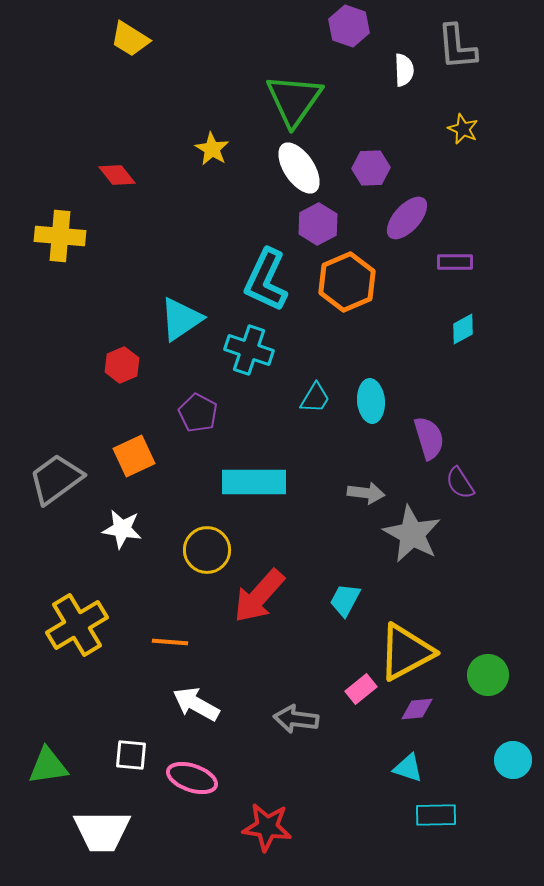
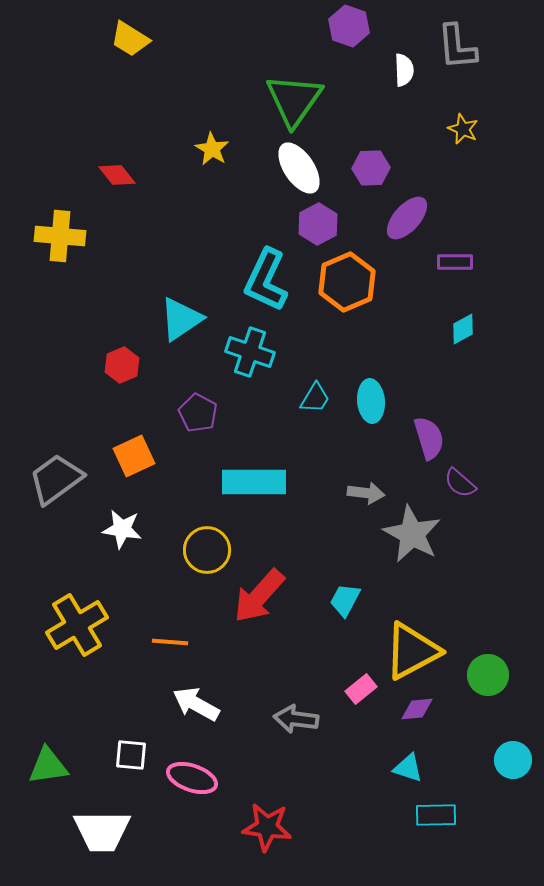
cyan cross at (249, 350): moved 1 px right, 2 px down
purple semicircle at (460, 483): rotated 16 degrees counterclockwise
yellow triangle at (406, 652): moved 6 px right, 1 px up
